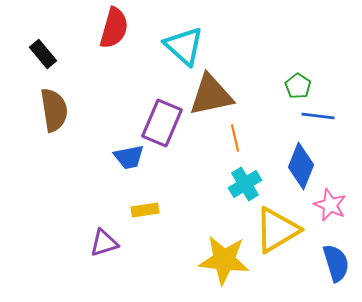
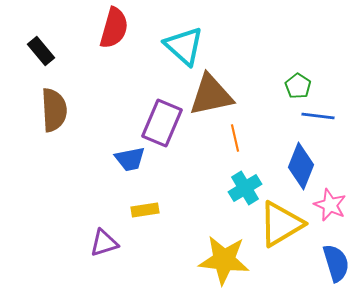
black rectangle: moved 2 px left, 3 px up
brown semicircle: rotated 6 degrees clockwise
blue trapezoid: moved 1 px right, 2 px down
cyan cross: moved 4 px down
yellow triangle: moved 4 px right, 6 px up
